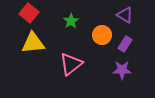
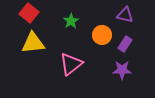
purple triangle: rotated 18 degrees counterclockwise
